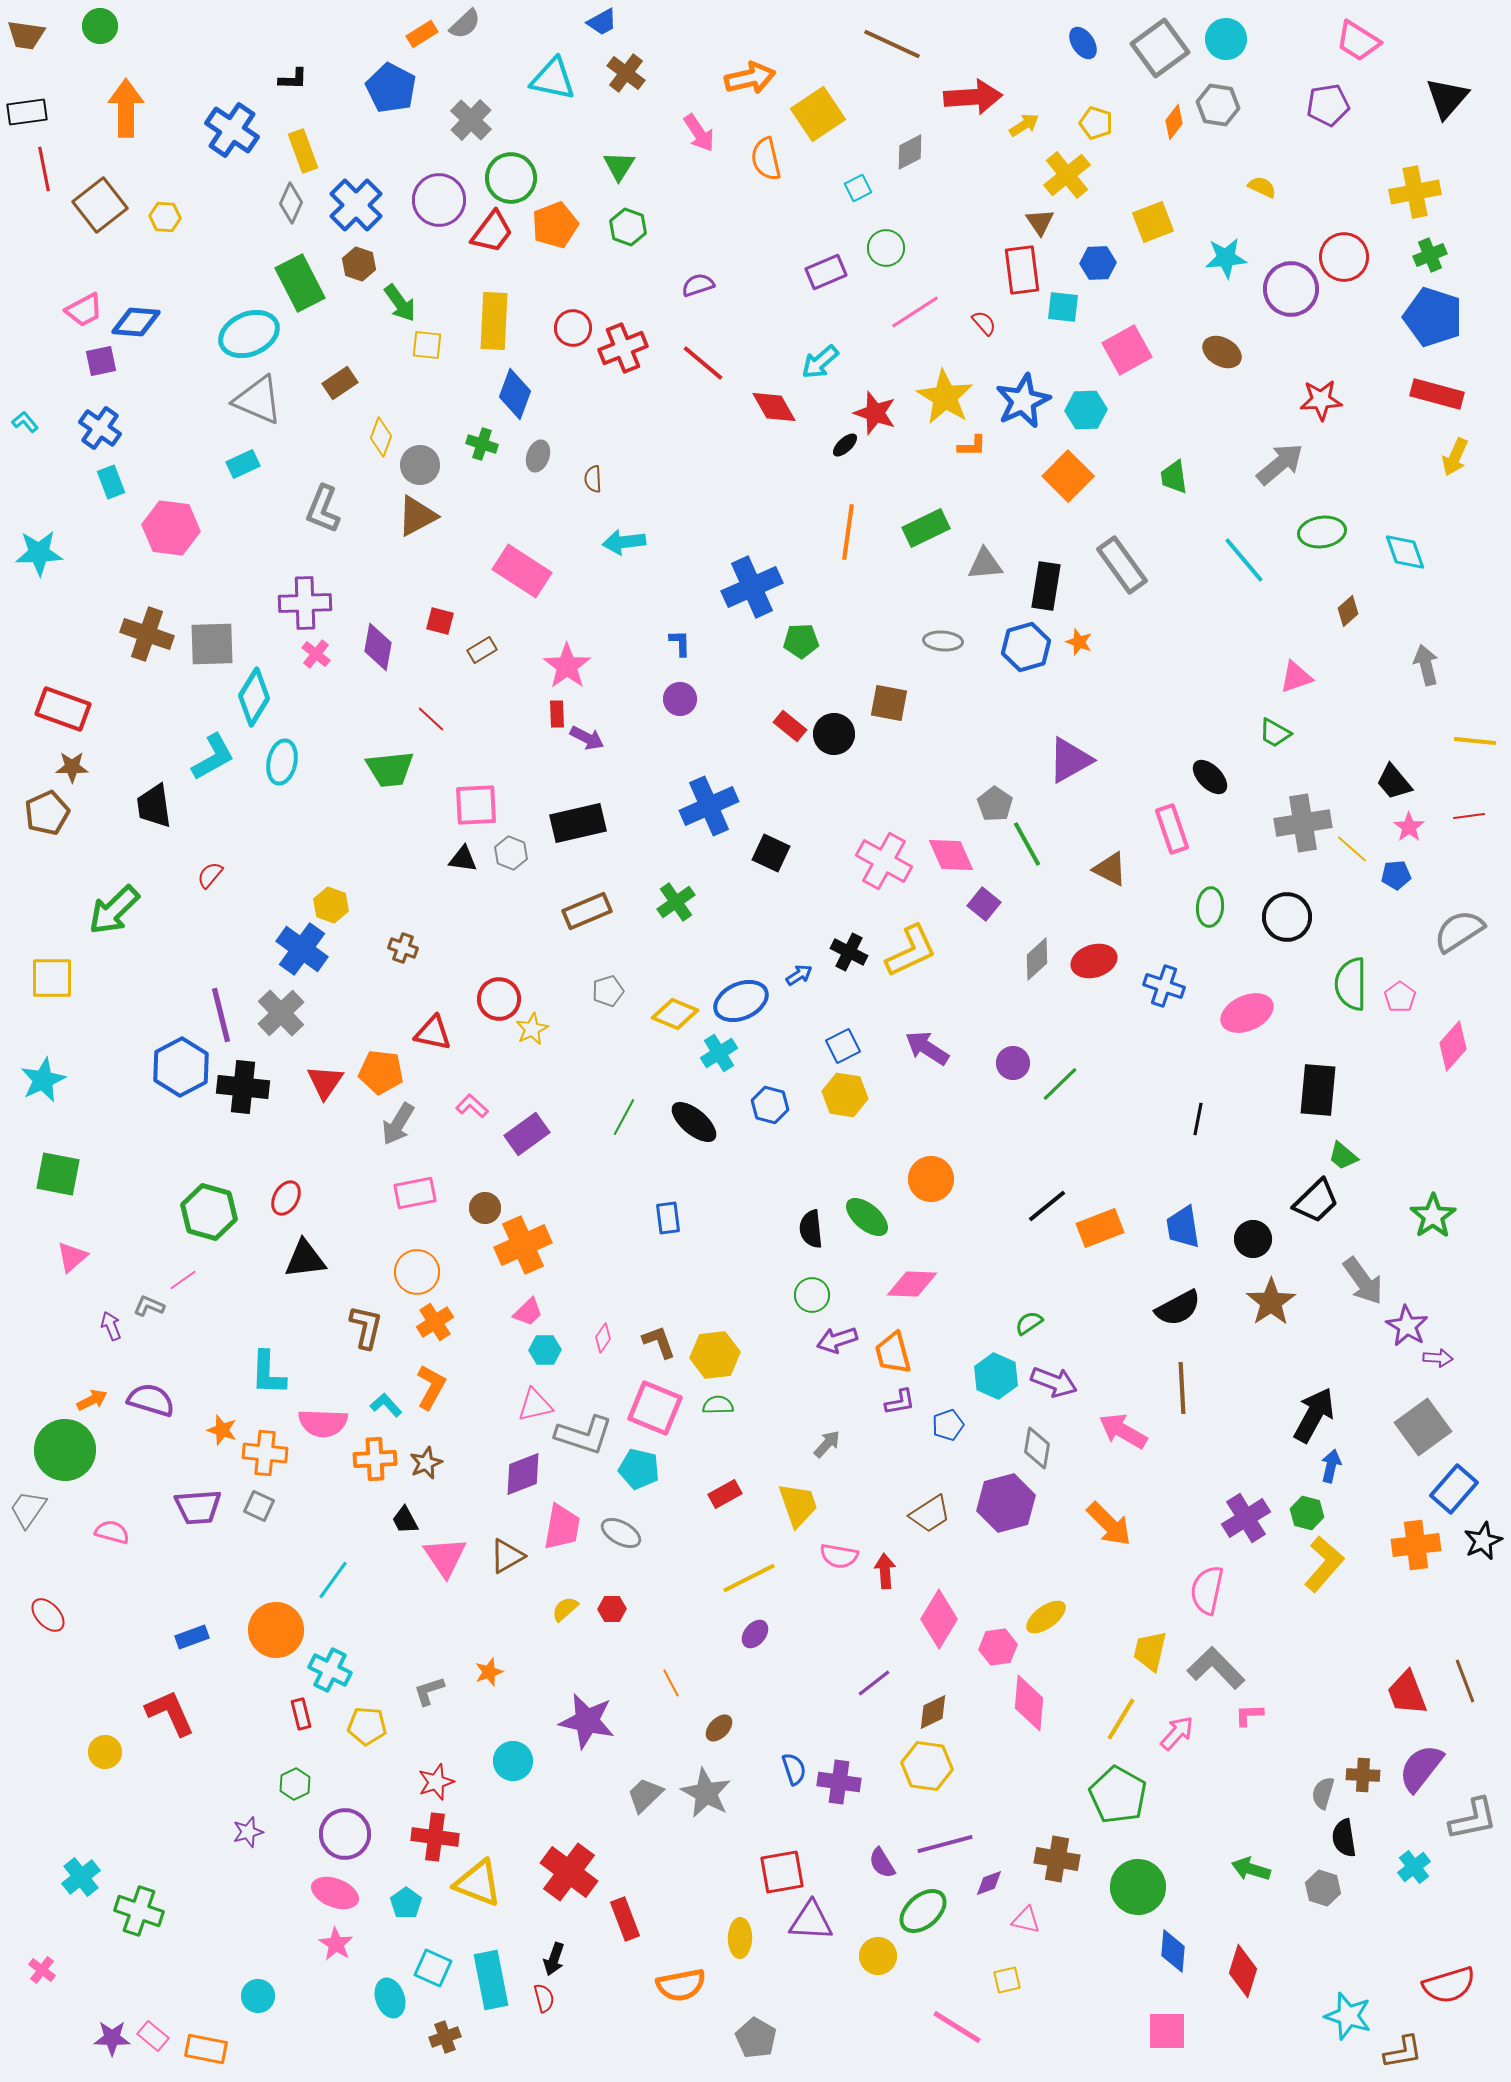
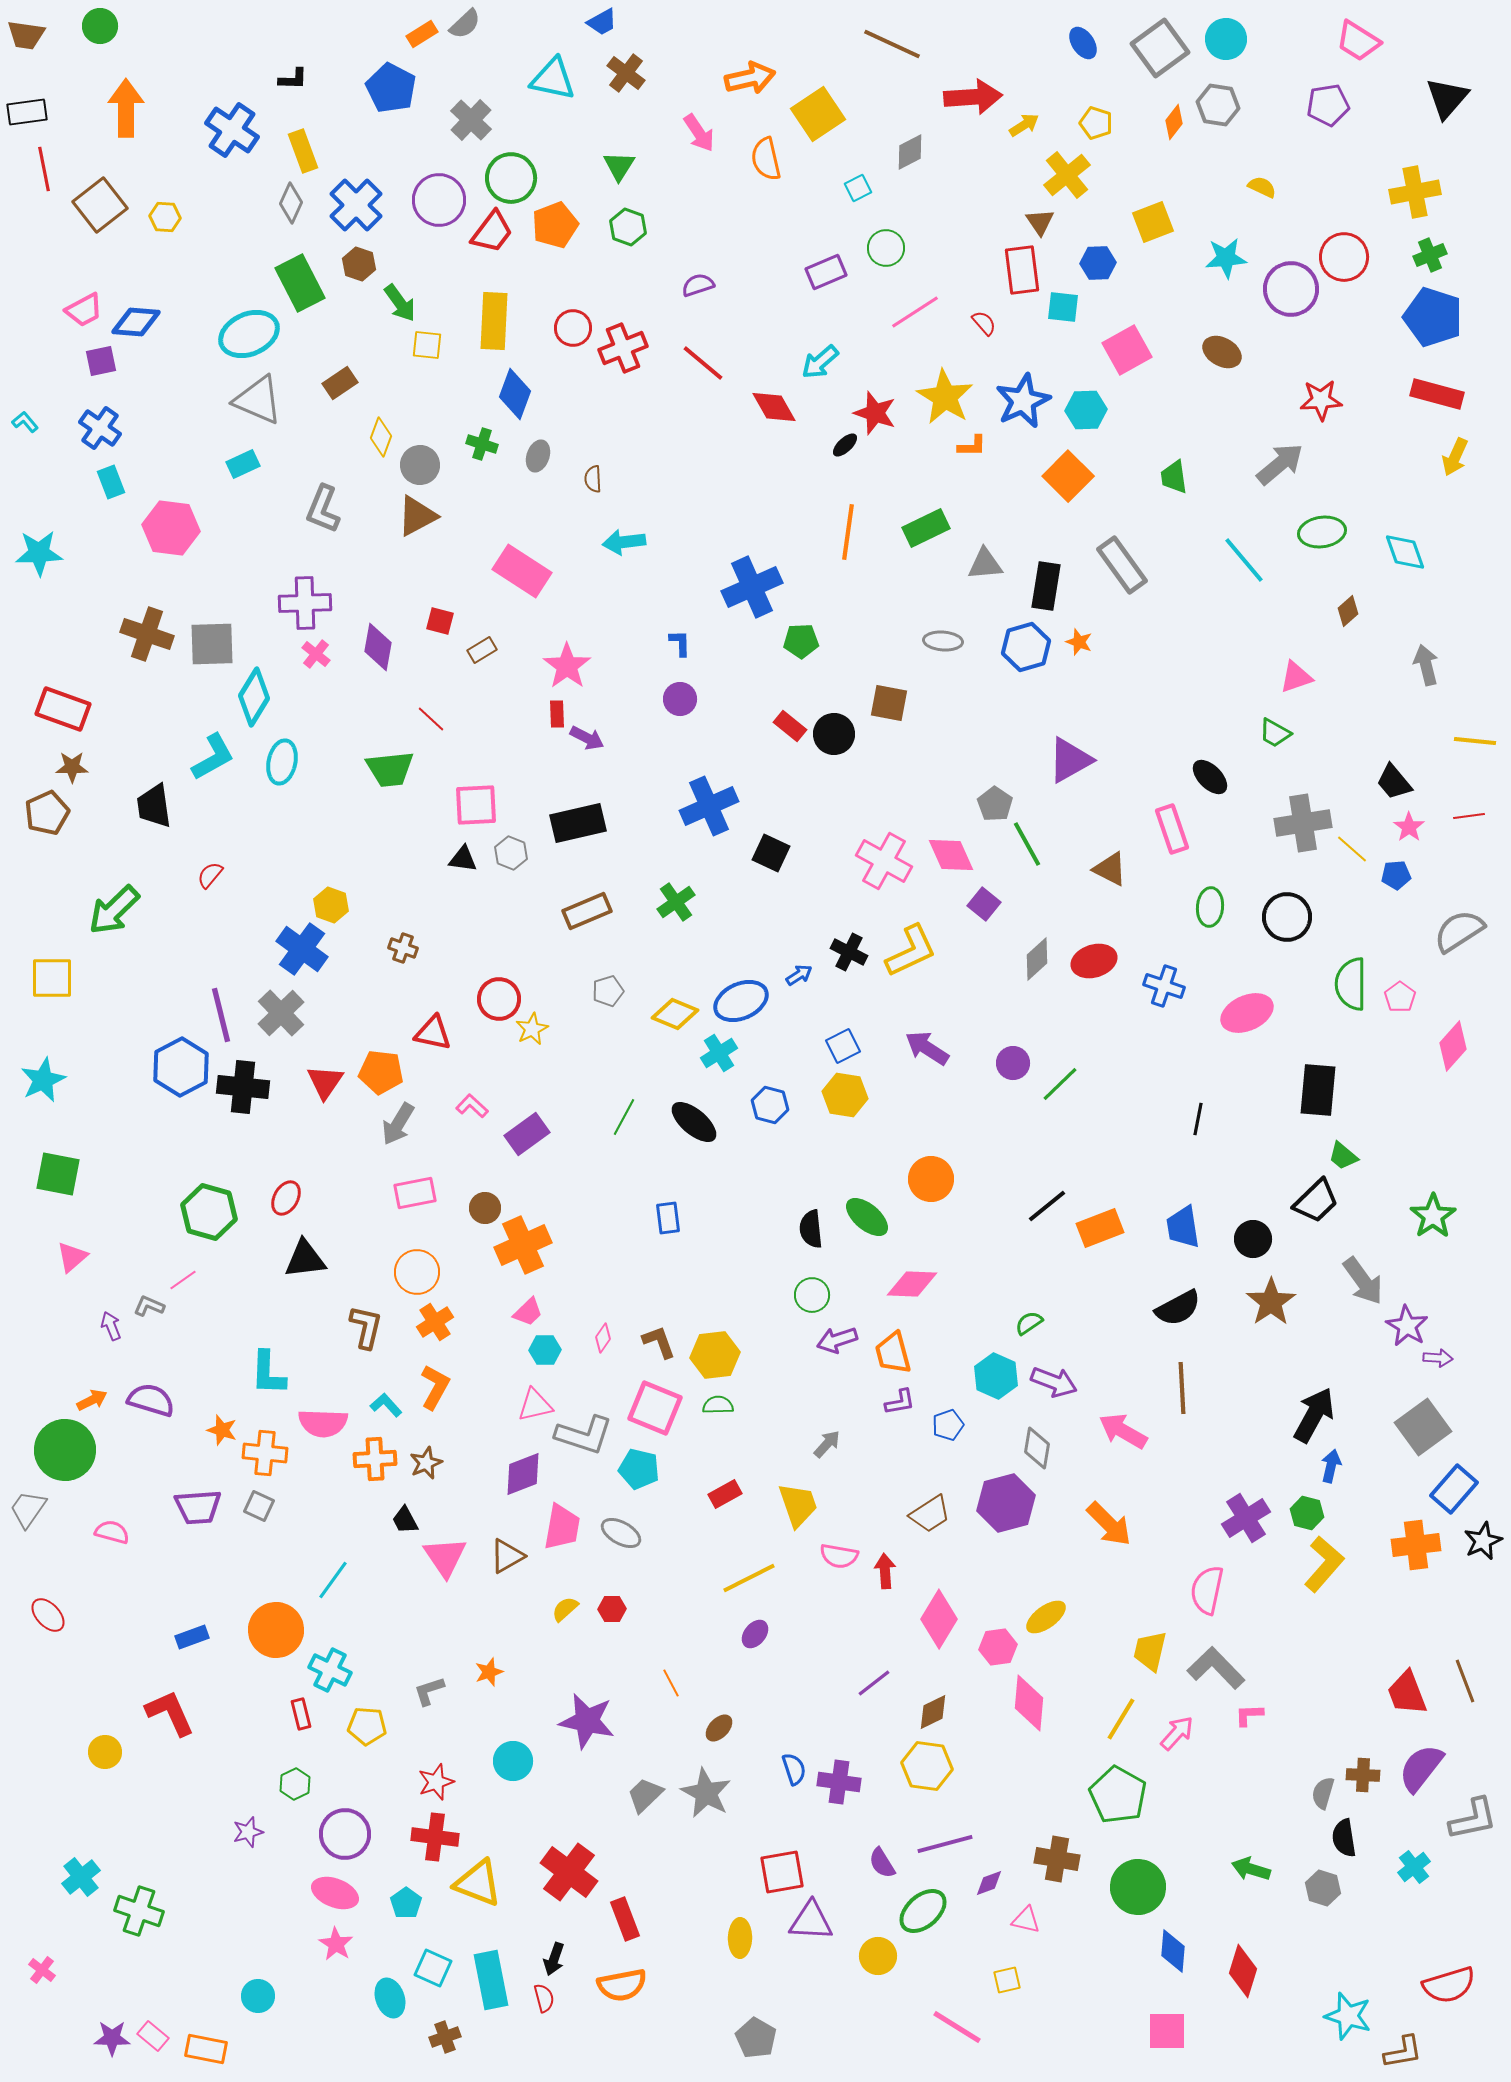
orange L-shape at (431, 1387): moved 4 px right
orange semicircle at (681, 1985): moved 59 px left
